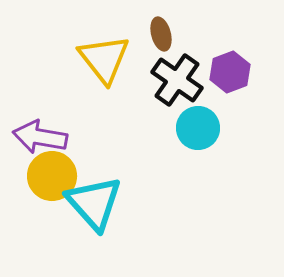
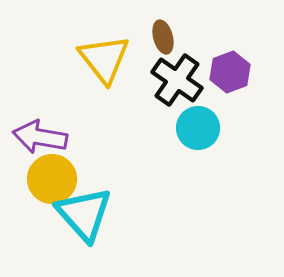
brown ellipse: moved 2 px right, 3 px down
yellow circle: moved 3 px down
cyan triangle: moved 10 px left, 11 px down
